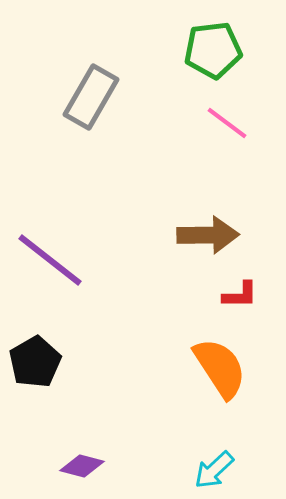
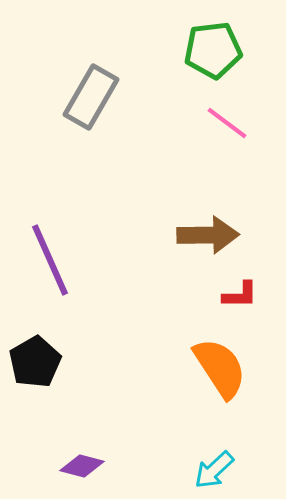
purple line: rotated 28 degrees clockwise
